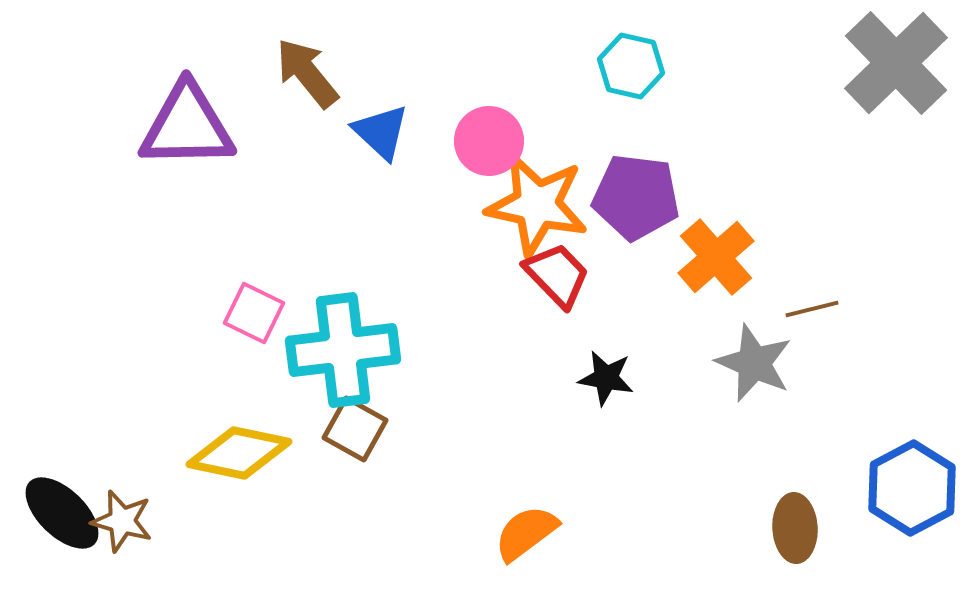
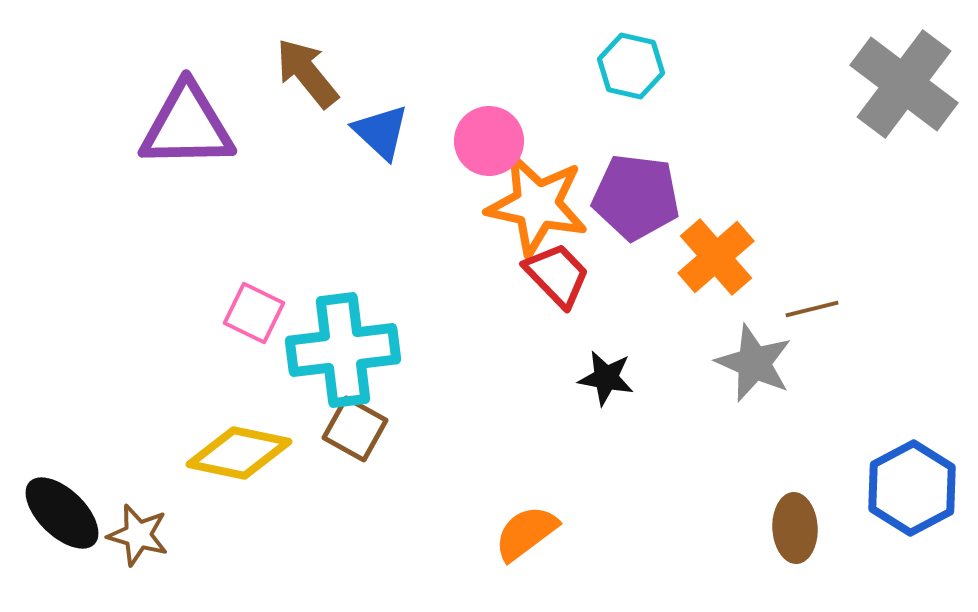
gray cross: moved 8 px right, 21 px down; rotated 9 degrees counterclockwise
brown star: moved 16 px right, 14 px down
